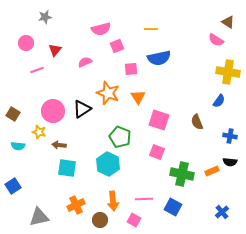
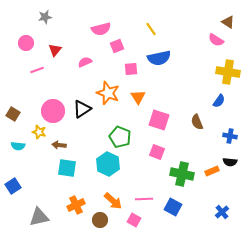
yellow line at (151, 29): rotated 56 degrees clockwise
orange arrow at (113, 201): rotated 42 degrees counterclockwise
